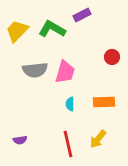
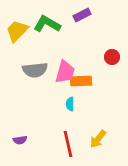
green L-shape: moved 5 px left, 5 px up
orange rectangle: moved 23 px left, 21 px up
